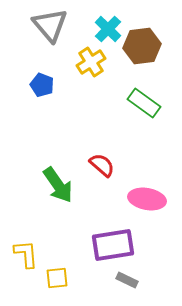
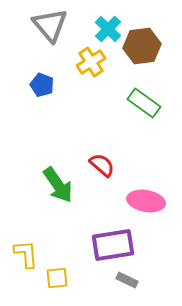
pink ellipse: moved 1 px left, 2 px down
